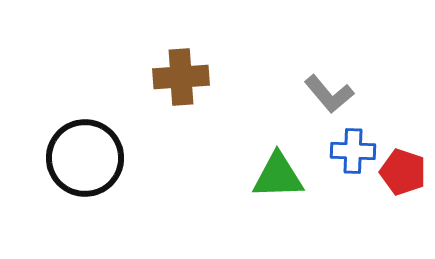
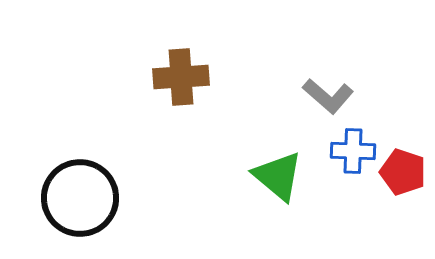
gray L-shape: moved 1 px left, 2 px down; rotated 9 degrees counterclockwise
black circle: moved 5 px left, 40 px down
green triangle: rotated 42 degrees clockwise
